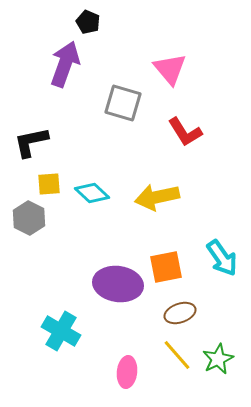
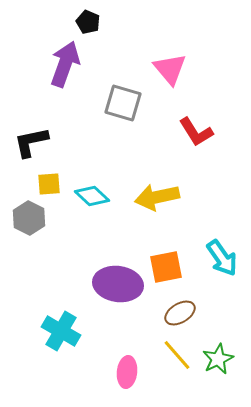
red L-shape: moved 11 px right
cyan diamond: moved 3 px down
brown ellipse: rotated 12 degrees counterclockwise
